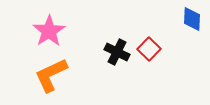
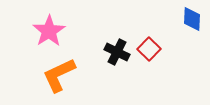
orange L-shape: moved 8 px right
